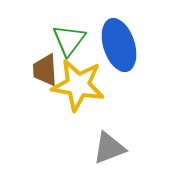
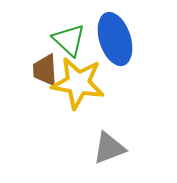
green triangle: rotated 24 degrees counterclockwise
blue ellipse: moved 4 px left, 6 px up
yellow star: moved 2 px up
